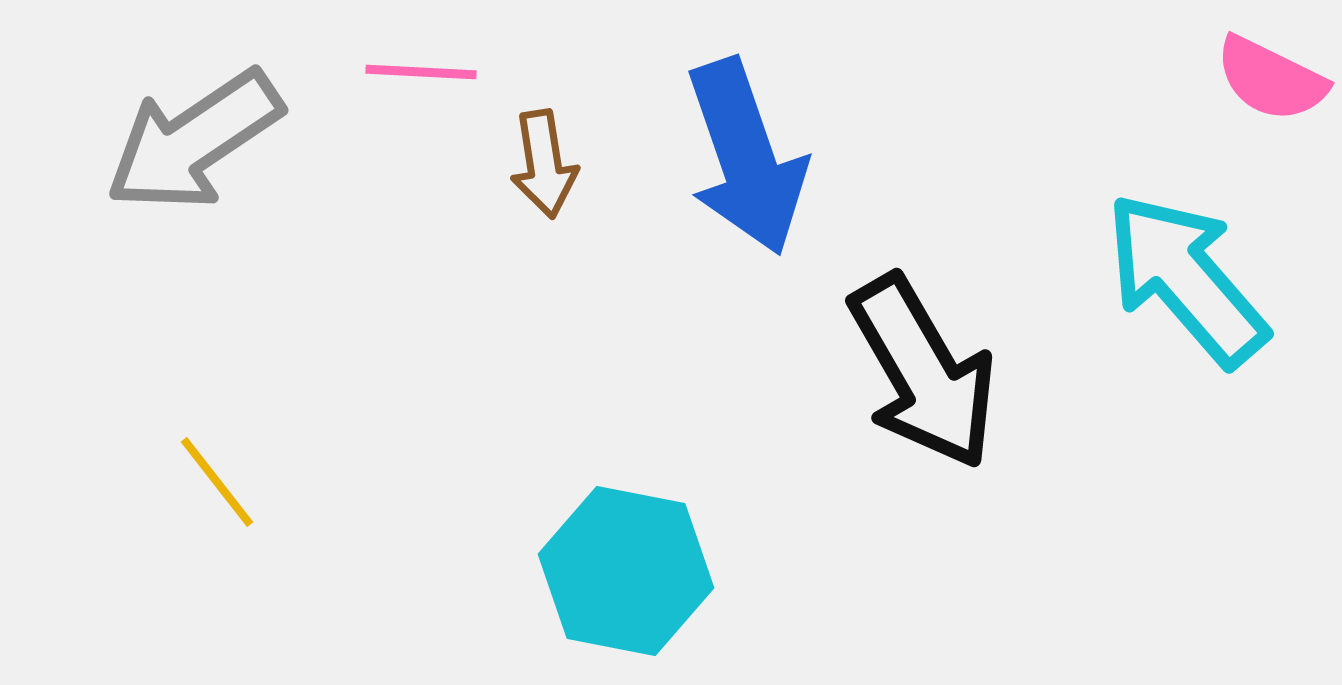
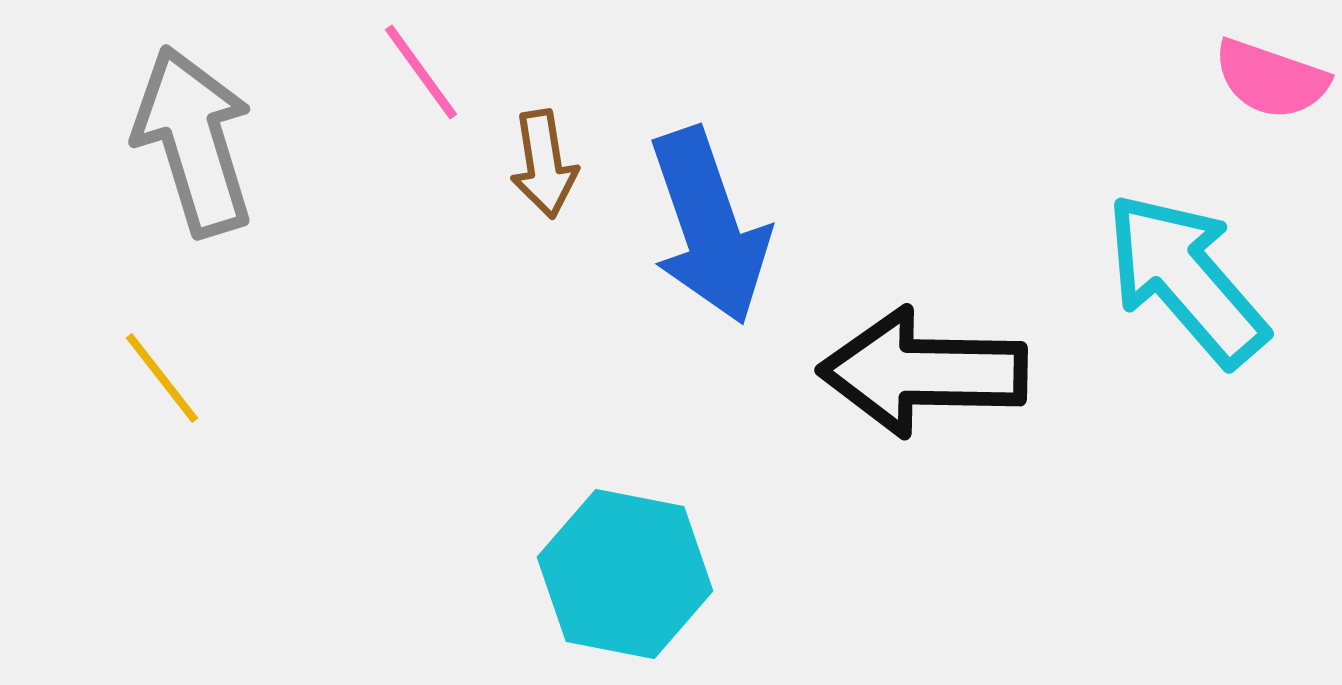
pink line: rotated 51 degrees clockwise
pink semicircle: rotated 7 degrees counterclockwise
gray arrow: rotated 107 degrees clockwise
blue arrow: moved 37 px left, 69 px down
black arrow: rotated 121 degrees clockwise
yellow line: moved 55 px left, 104 px up
cyan hexagon: moved 1 px left, 3 px down
